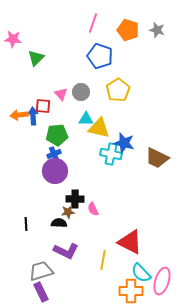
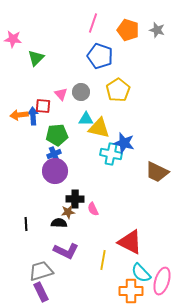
brown trapezoid: moved 14 px down
